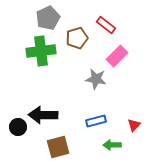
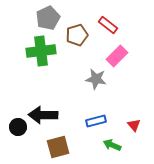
red rectangle: moved 2 px right
brown pentagon: moved 3 px up
red triangle: rotated 24 degrees counterclockwise
green arrow: rotated 24 degrees clockwise
